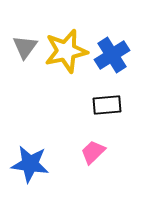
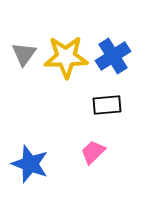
gray triangle: moved 1 px left, 7 px down
yellow star: moved 6 px down; rotated 12 degrees clockwise
blue cross: moved 1 px right, 1 px down
blue star: rotated 12 degrees clockwise
